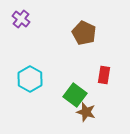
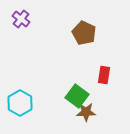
cyan hexagon: moved 10 px left, 24 px down
green square: moved 2 px right, 1 px down
brown star: rotated 18 degrees counterclockwise
